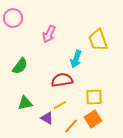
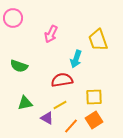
pink arrow: moved 2 px right
green semicircle: moved 1 px left; rotated 72 degrees clockwise
orange square: moved 1 px right, 1 px down
